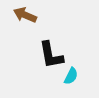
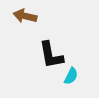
brown arrow: moved 1 px down; rotated 10 degrees counterclockwise
